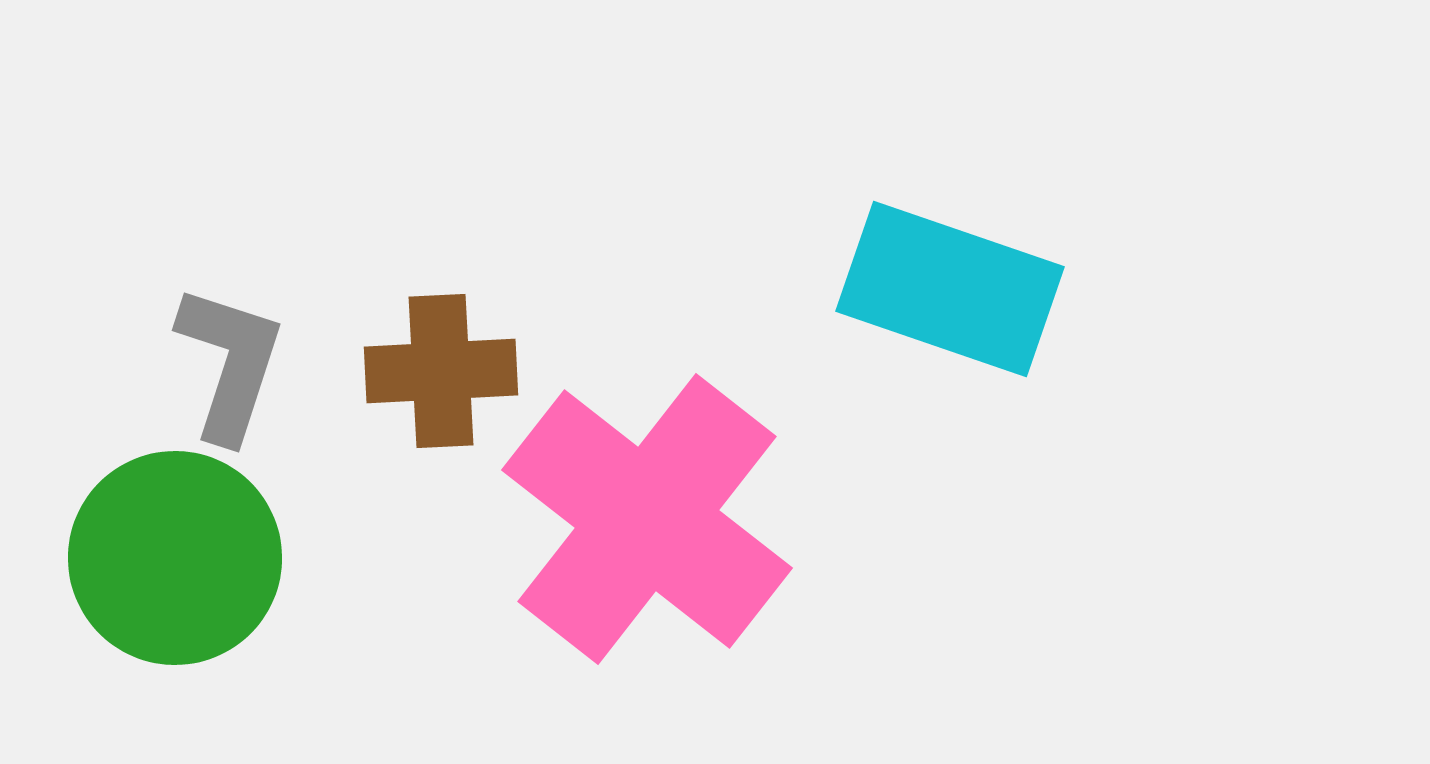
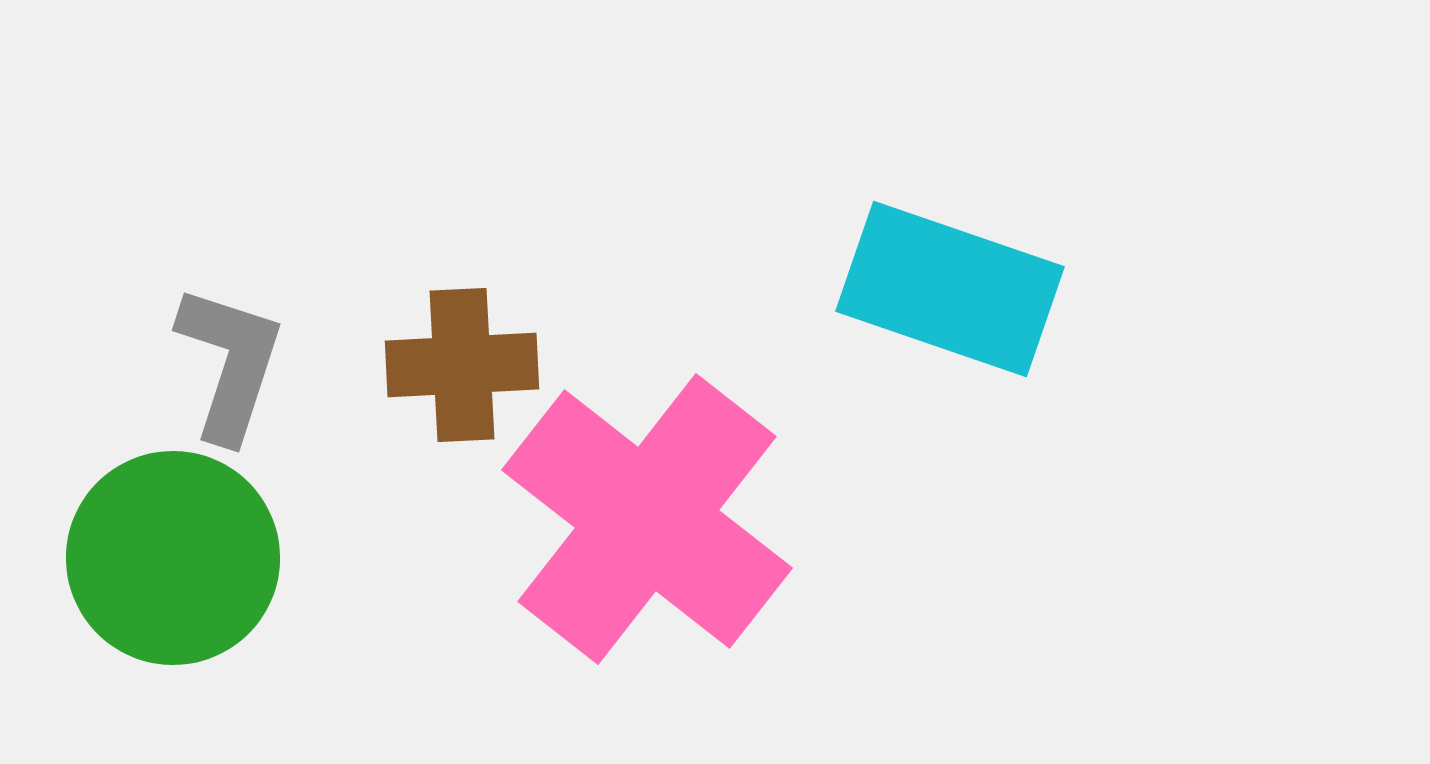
brown cross: moved 21 px right, 6 px up
green circle: moved 2 px left
